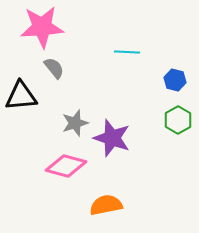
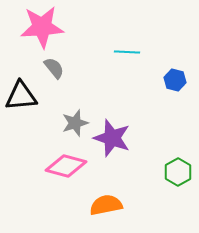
green hexagon: moved 52 px down
